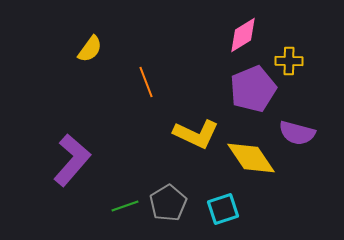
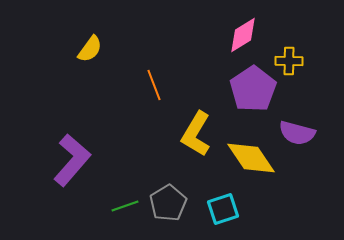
orange line: moved 8 px right, 3 px down
purple pentagon: rotated 12 degrees counterclockwise
yellow L-shape: rotated 96 degrees clockwise
